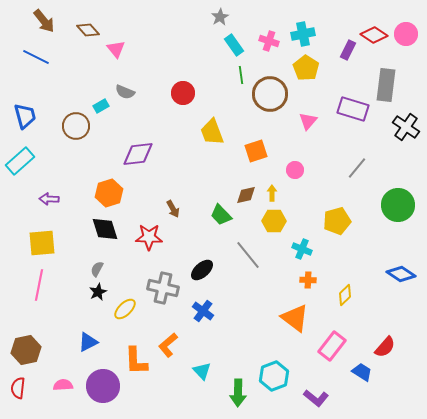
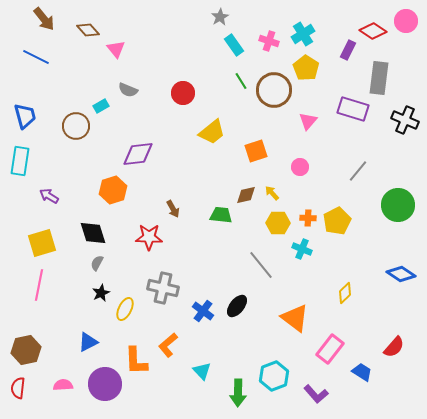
brown arrow at (44, 21): moved 2 px up
cyan cross at (303, 34): rotated 20 degrees counterclockwise
pink circle at (406, 34): moved 13 px up
red diamond at (374, 35): moved 1 px left, 4 px up
green line at (241, 75): moved 6 px down; rotated 24 degrees counterclockwise
gray rectangle at (386, 85): moved 7 px left, 7 px up
gray semicircle at (125, 92): moved 3 px right, 2 px up
brown circle at (270, 94): moved 4 px right, 4 px up
black cross at (406, 127): moved 1 px left, 7 px up; rotated 12 degrees counterclockwise
yellow trapezoid at (212, 132): rotated 108 degrees counterclockwise
cyan rectangle at (20, 161): rotated 40 degrees counterclockwise
gray line at (357, 168): moved 1 px right, 3 px down
pink circle at (295, 170): moved 5 px right, 3 px up
orange hexagon at (109, 193): moved 4 px right, 3 px up
yellow arrow at (272, 193): rotated 42 degrees counterclockwise
purple arrow at (49, 199): moved 3 px up; rotated 30 degrees clockwise
green trapezoid at (221, 215): rotated 140 degrees clockwise
yellow hexagon at (274, 221): moved 4 px right, 2 px down
yellow pentagon at (337, 221): rotated 12 degrees counterclockwise
black diamond at (105, 229): moved 12 px left, 4 px down
yellow square at (42, 243): rotated 12 degrees counterclockwise
gray line at (248, 255): moved 13 px right, 10 px down
gray semicircle at (97, 269): moved 6 px up
black ellipse at (202, 270): moved 35 px right, 36 px down; rotated 10 degrees counterclockwise
orange cross at (308, 280): moved 62 px up
black star at (98, 292): moved 3 px right, 1 px down
yellow diamond at (345, 295): moved 2 px up
yellow ellipse at (125, 309): rotated 20 degrees counterclockwise
pink rectangle at (332, 346): moved 2 px left, 3 px down
red semicircle at (385, 347): moved 9 px right
purple circle at (103, 386): moved 2 px right, 2 px up
purple L-shape at (316, 398): moved 4 px up; rotated 10 degrees clockwise
